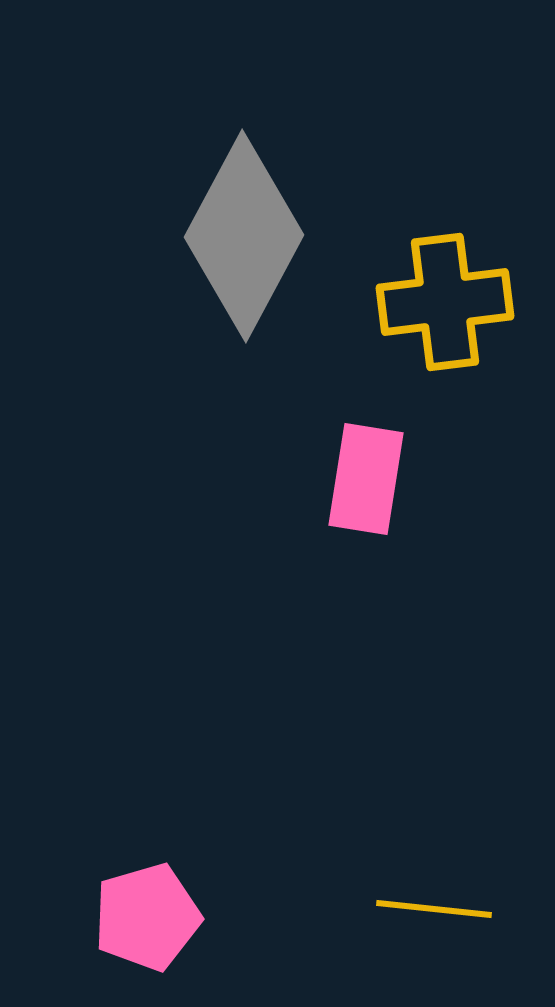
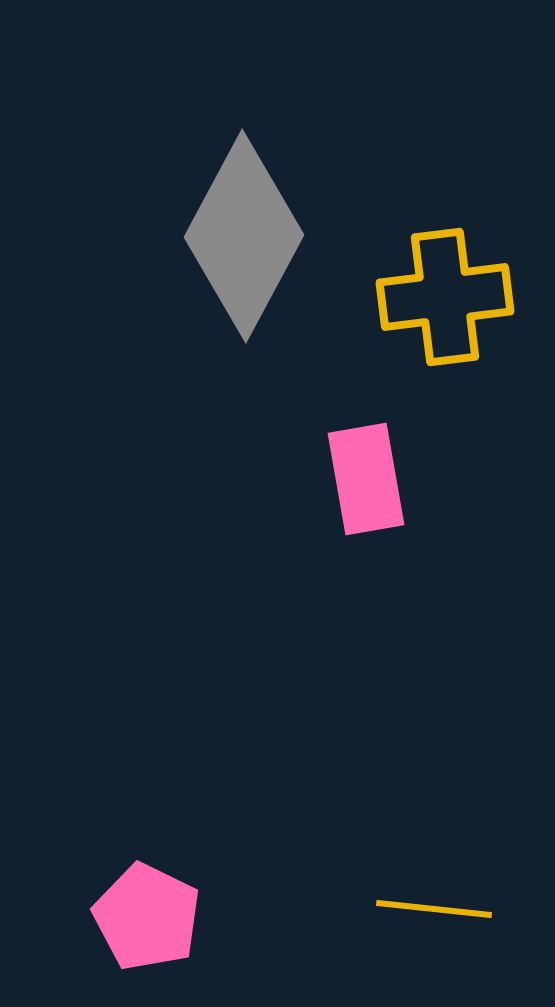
yellow cross: moved 5 px up
pink rectangle: rotated 19 degrees counterclockwise
pink pentagon: rotated 30 degrees counterclockwise
